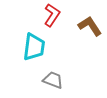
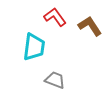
red L-shape: moved 3 px right, 2 px down; rotated 70 degrees counterclockwise
gray trapezoid: moved 2 px right
